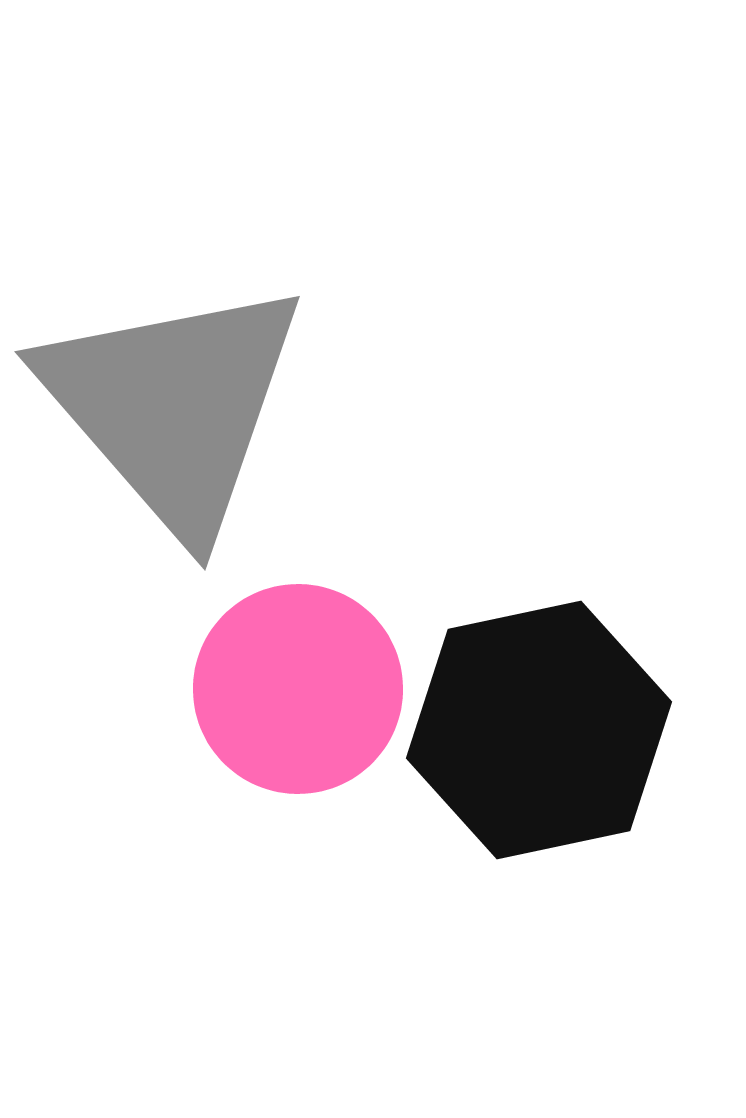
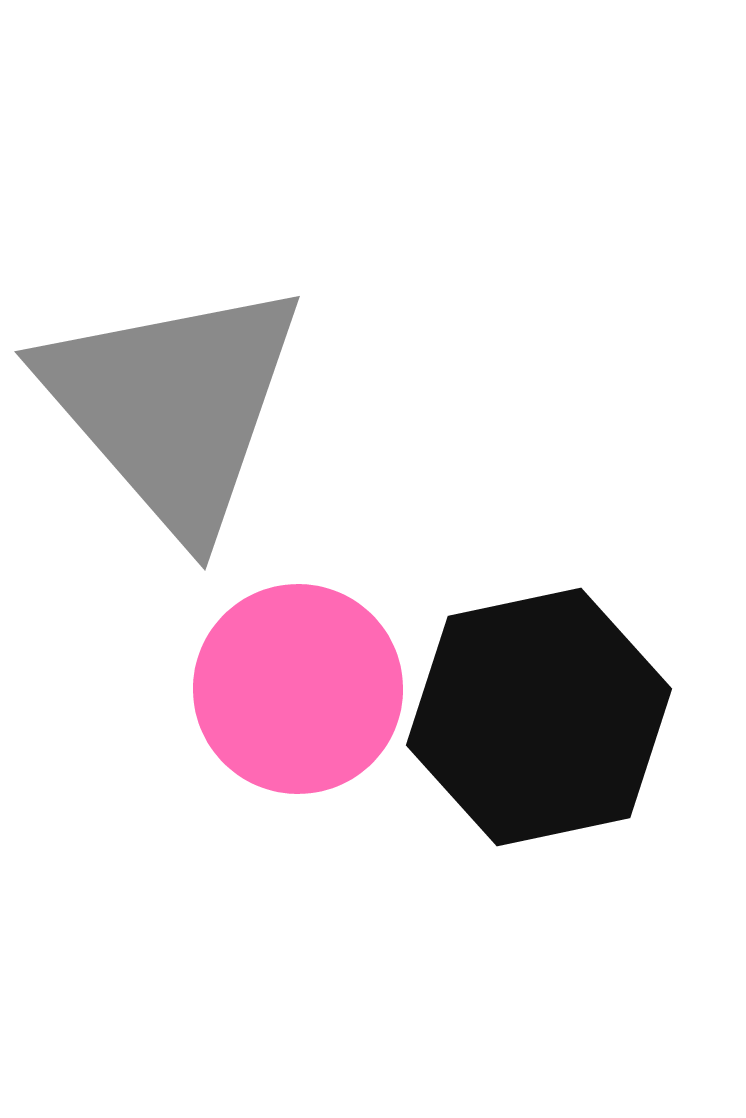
black hexagon: moved 13 px up
